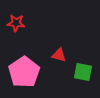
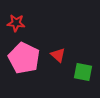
red triangle: moved 1 px left; rotated 28 degrees clockwise
pink pentagon: moved 14 px up; rotated 12 degrees counterclockwise
